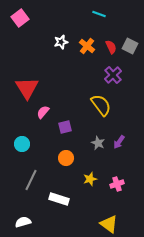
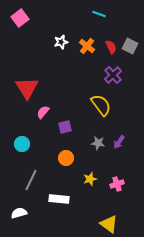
gray star: rotated 16 degrees counterclockwise
white rectangle: rotated 12 degrees counterclockwise
white semicircle: moved 4 px left, 9 px up
